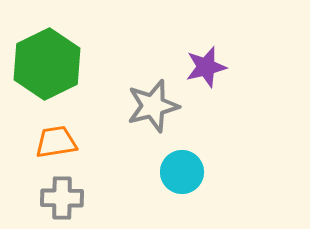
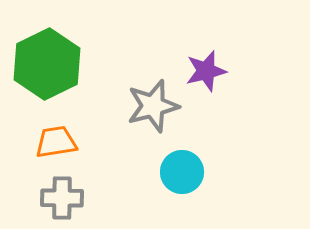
purple star: moved 4 px down
